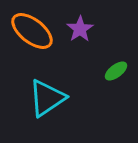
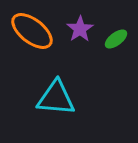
green ellipse: moved 32 px up
cyan triangle: moved 9 px right; rotated 39 degrees clockwise
